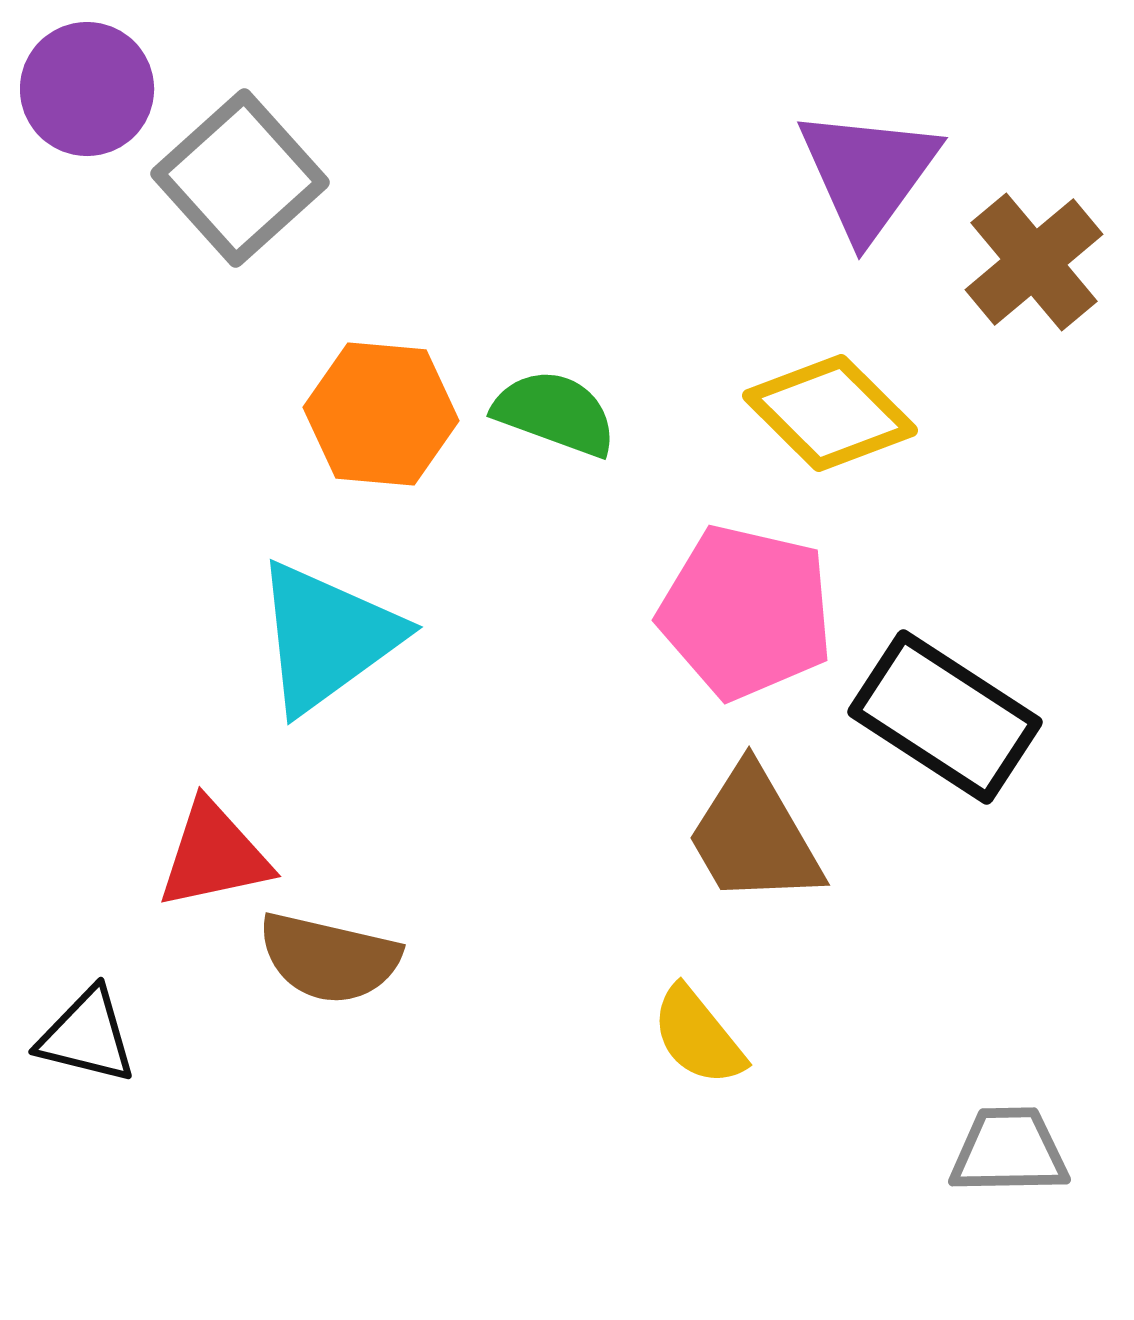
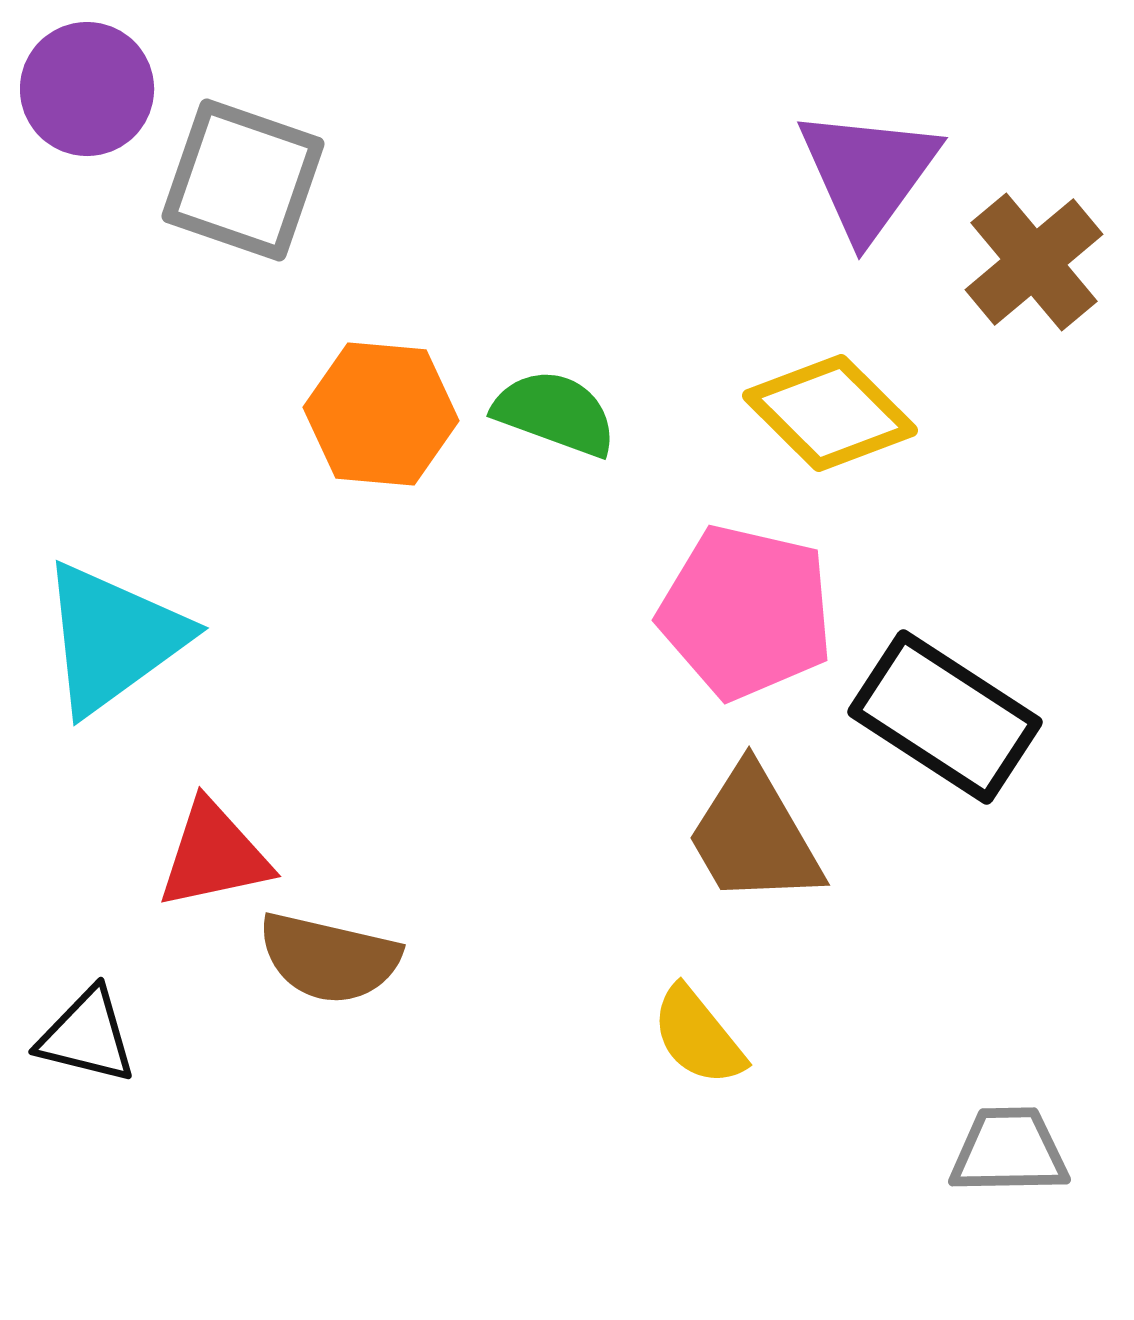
gray square: moved 3 px right, 2 px down; rotated 29 degrees counterclockwise
cyan triangle: moved 214 px left, 1 px down
